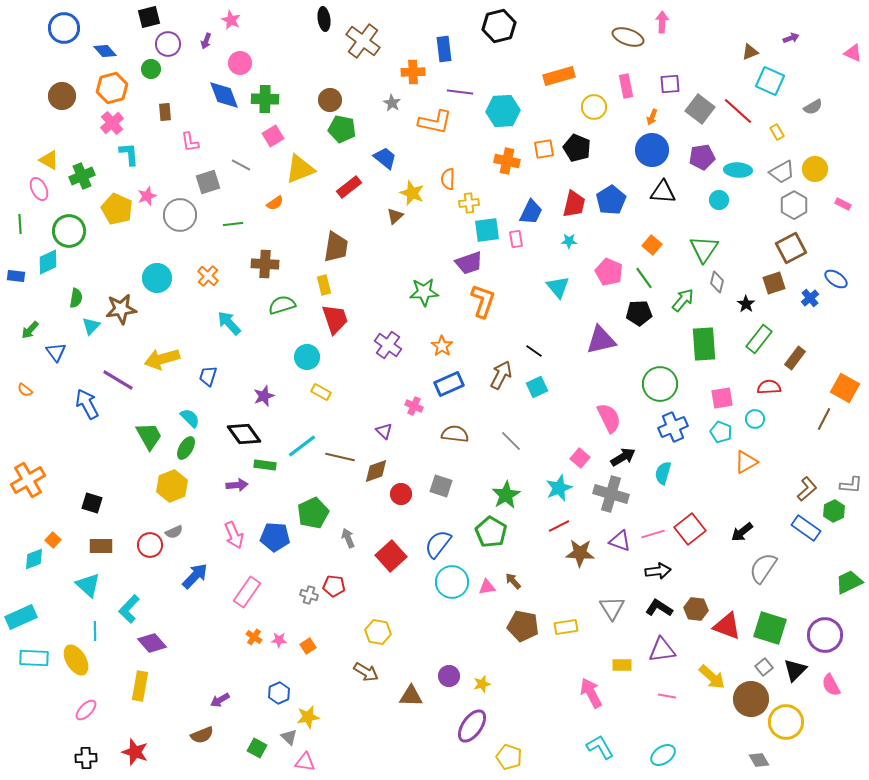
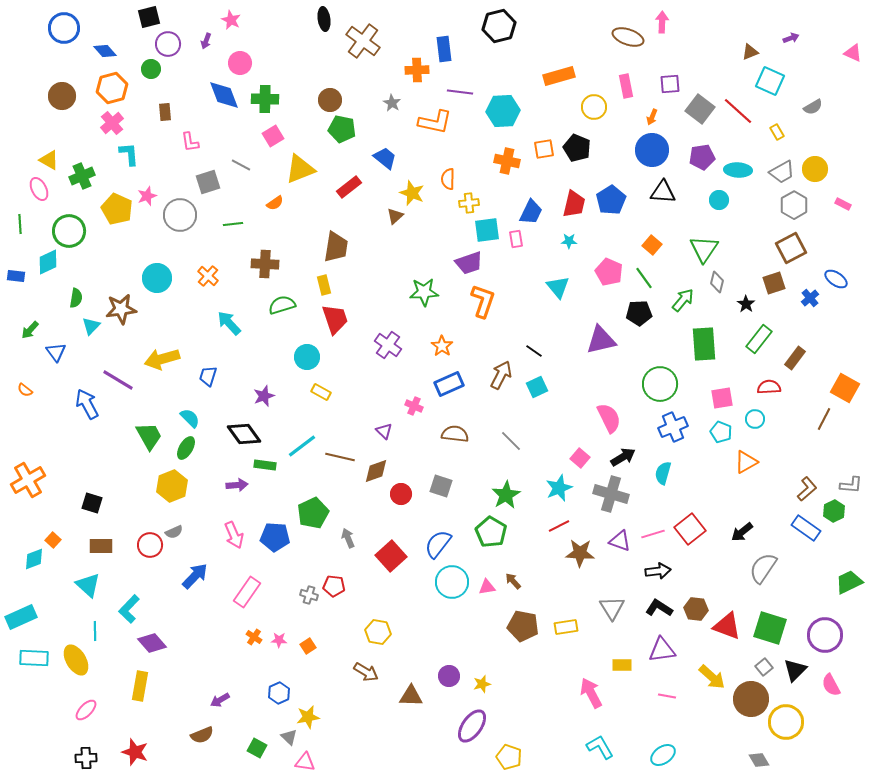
orange cross at (413, 72): moved 4 px right, 2 px up
